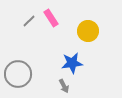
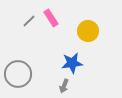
gray arrow: rotated 48 degrees clockwise
